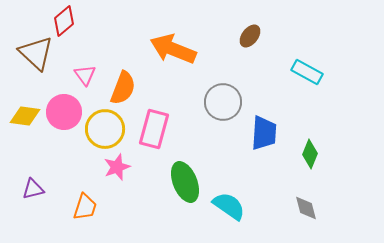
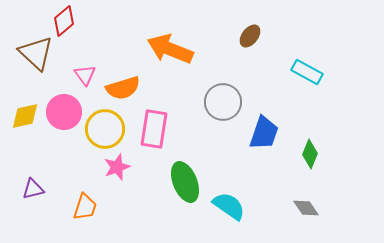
orange arrow: moved 3 px left
orange semicircle: rotated 52 degrees clockwise
yellow diamond: rotated 20 degrees counterclockwise
pink rectangle: rotated 6 degrees counterclockwise
blue trapezoid: rotated 15 degrees clockwise
gray diamond: rotated 20 degrees counterclockwise
